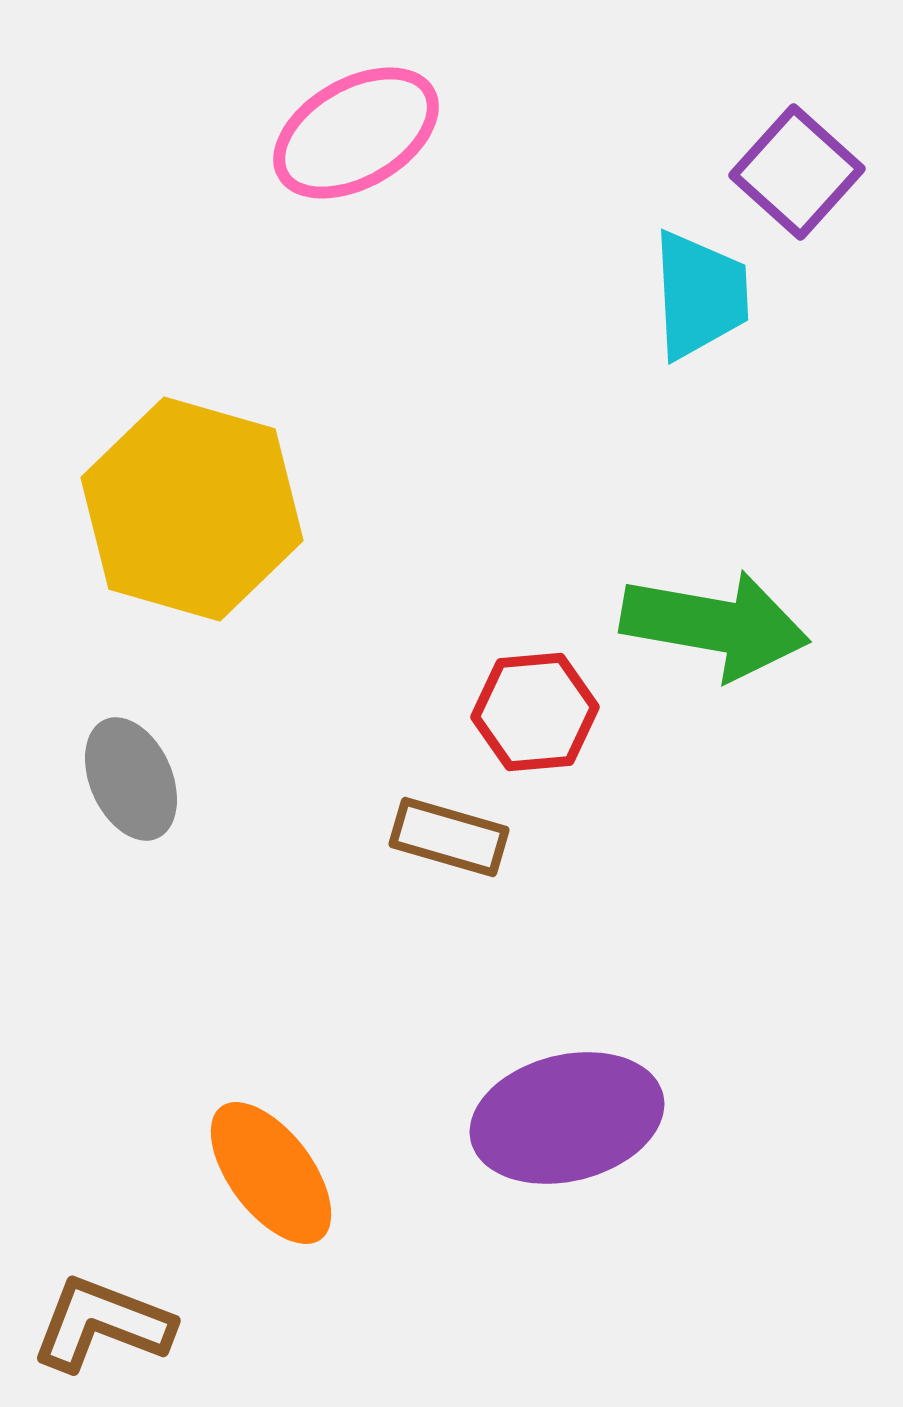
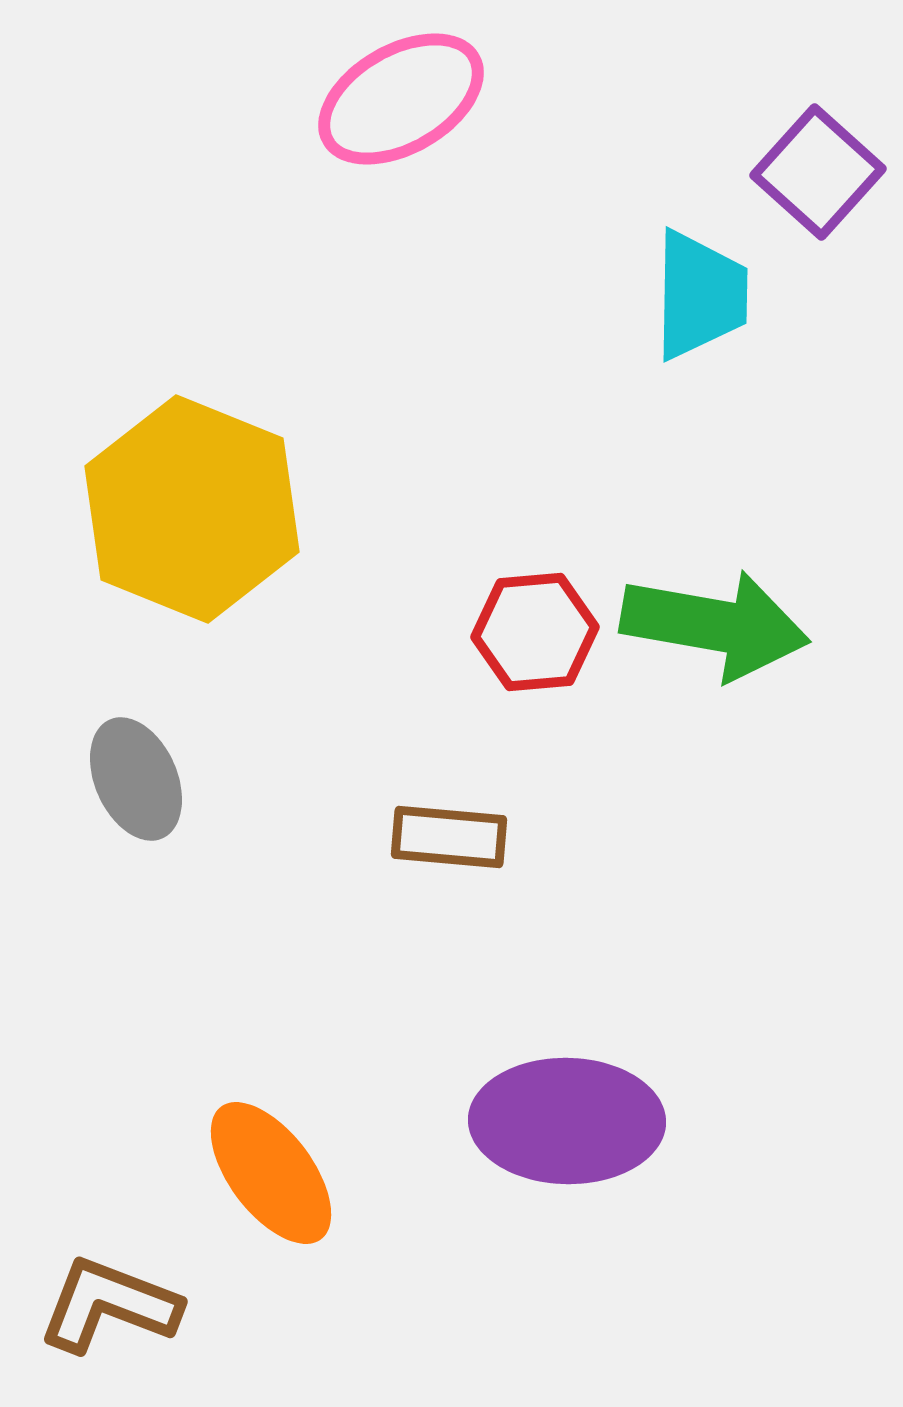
pink ellipse: moved 45 px right, 34 px up
purple square: moved 21 px right
cyan trapezoid: rotated 4 degrees clockwise
yellow hexagon: rotated 6 degrees clockwise
red hexagon: moved 80 px up
gray ellipse: moved 5 px right
brown rectangle: rotated 11 degrees counterclockwise
purple ellipse: moved 3 px down; rotated 15 degrees clockwise
brown L-shape: moved 7 px right, 19 px up
